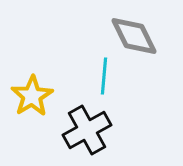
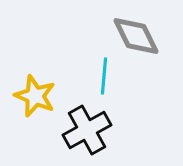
gray diamond: moved 2 px right
yellow star: moved 3 px right; rotated 18 degrees counterclockwise
